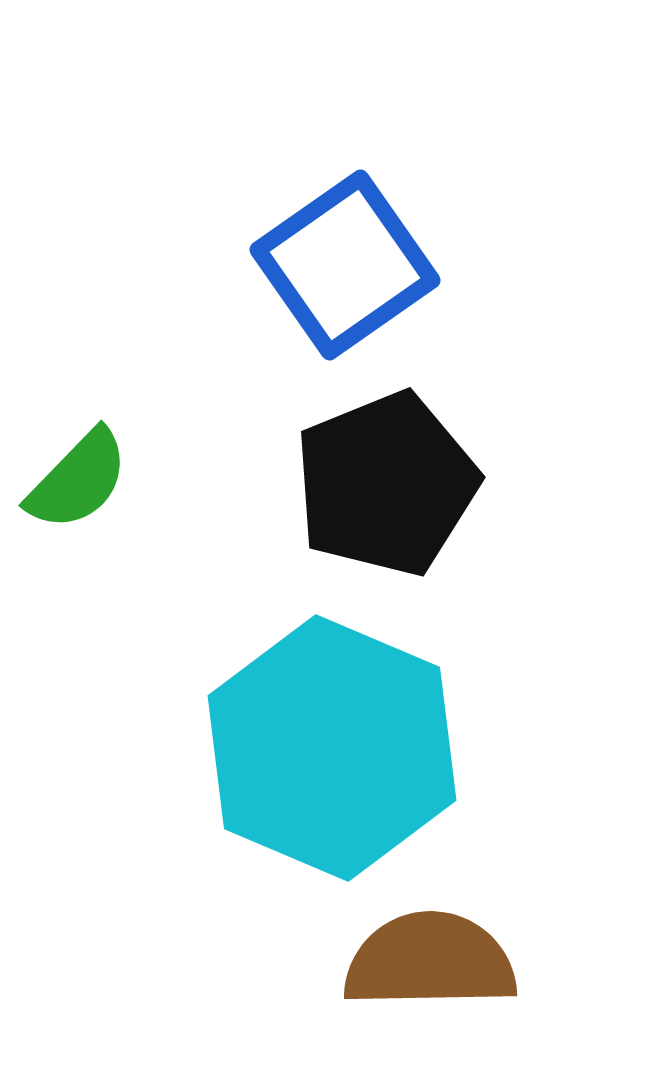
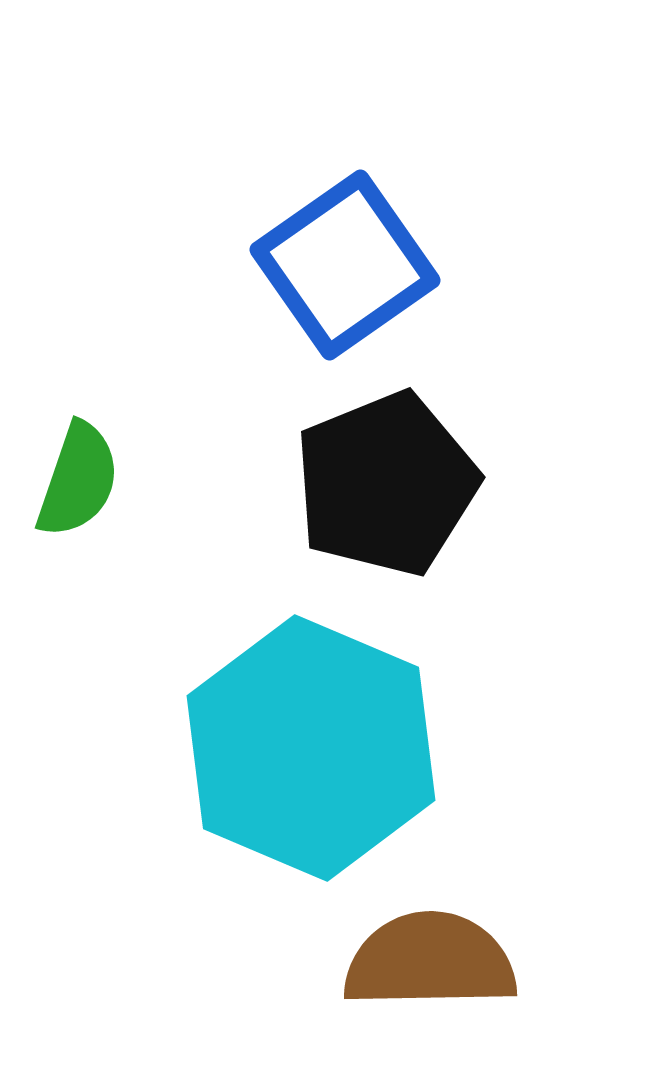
green semicircle: rotated 25 degrees counterclockwise
cyan hexagon: moved 21 px left
